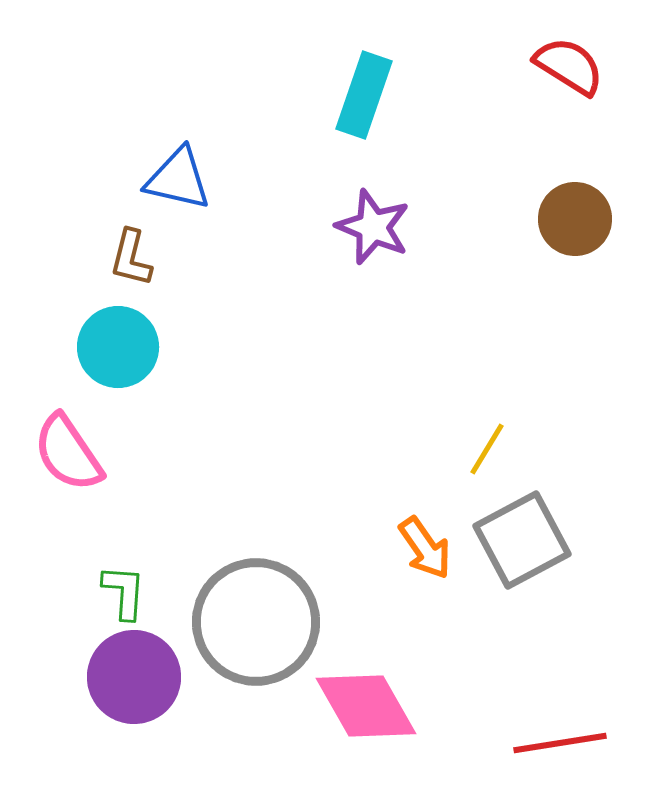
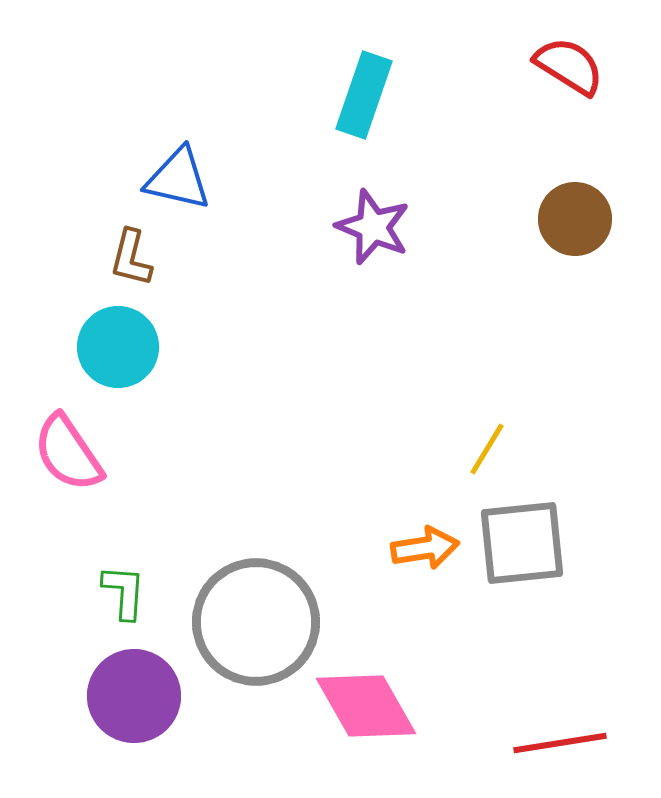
gray square: moved 3 px down; rotated 22 degrees clockwise
orange arrow: rotated 64 degrees counterclockwise
purple circle: moved 19 px down
